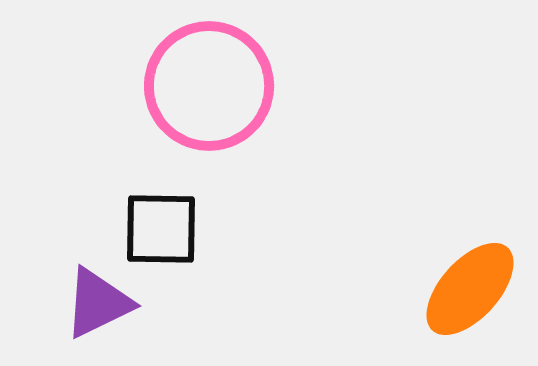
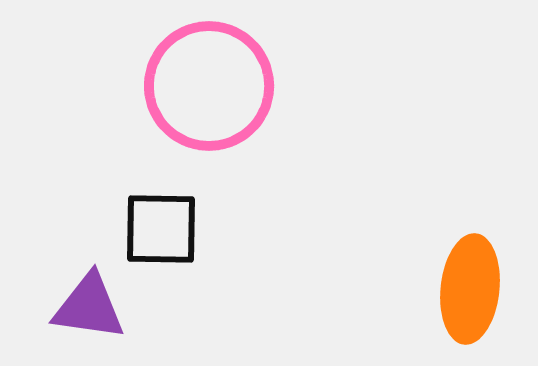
orange ellipse: rotated 36 degrees counterclockwise
purple triangle: moved 9 px left, 4 px down; rotated 34 degrees clockwise
